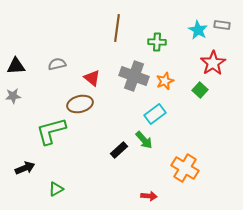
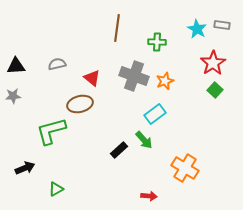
cyan star: moved 1 px left, 1 px up
green square: moved 15 px right
